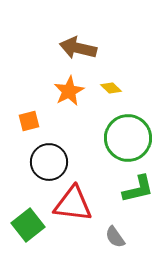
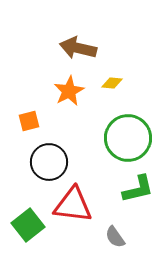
yellow diamond: moved 1 px right, 5 px up; rotated 40 degrees counterclockwise
red triangle: moved 1 px down
